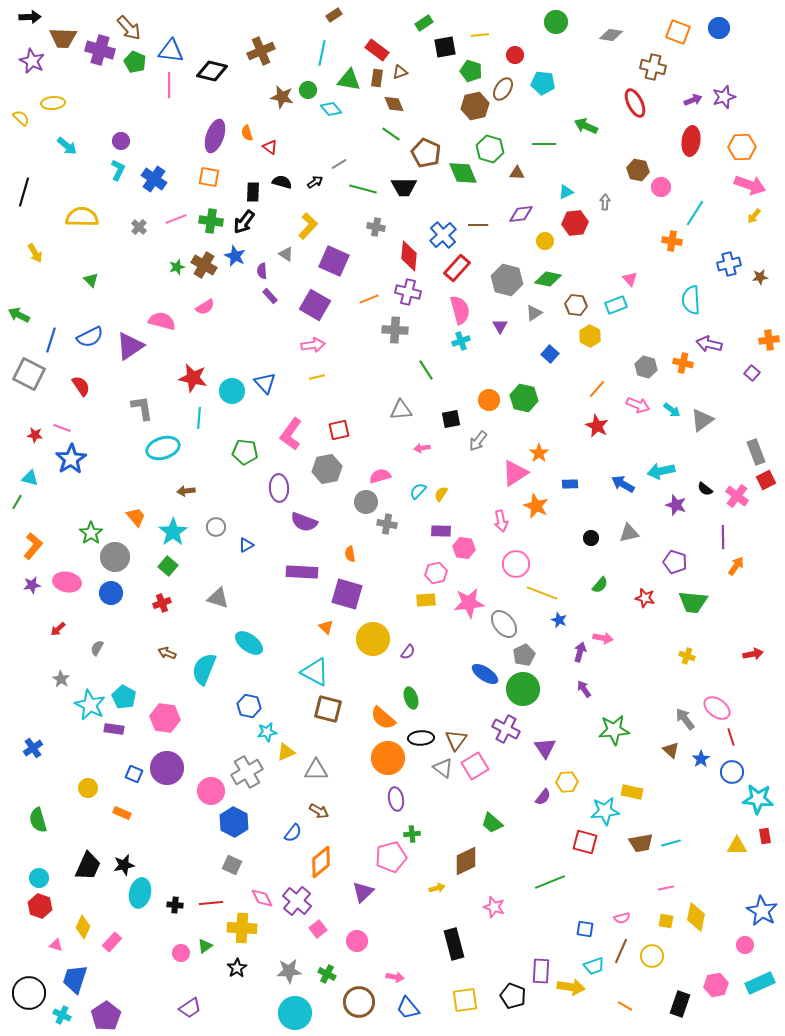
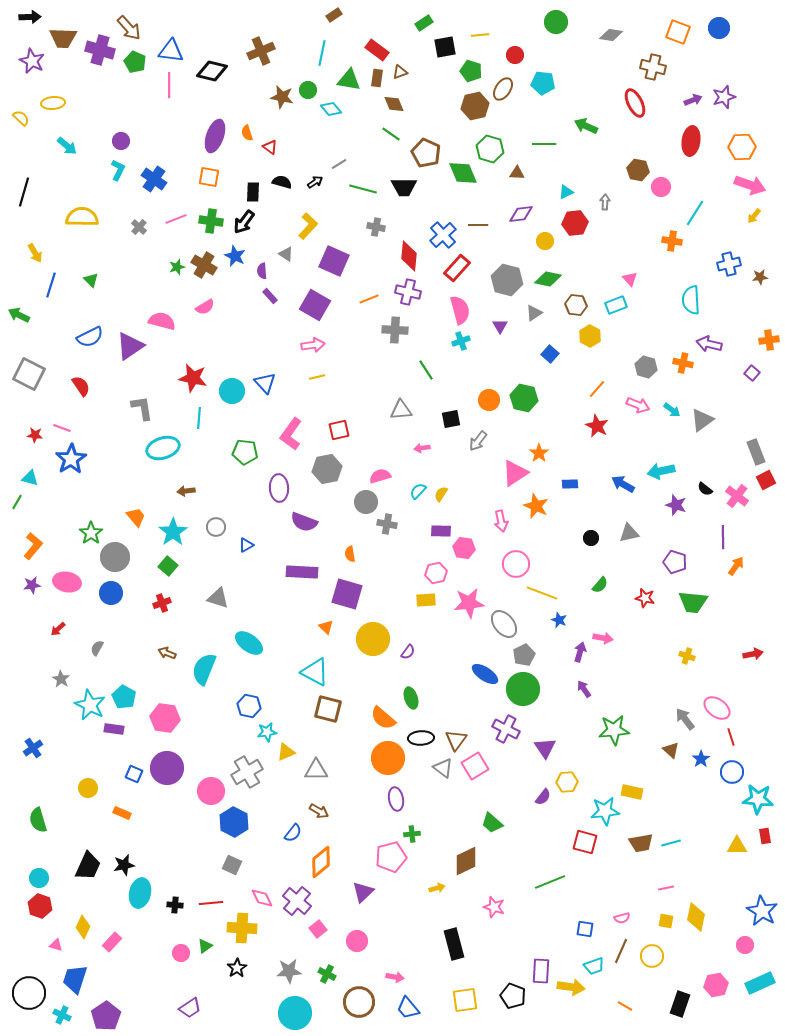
blue line at (51, 340): moved 55 px up
